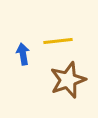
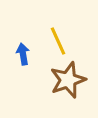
yellow line: rotated 72 degrees clockwise
